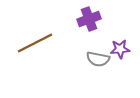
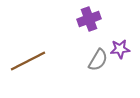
brown line: moved 7 px left, 18 px down
gray semicircle: moved 1 px down; rotated 70 degrees counterclockwise
